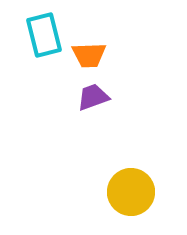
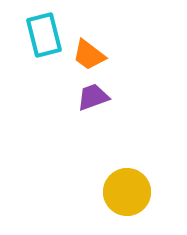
orange trapezoid: rotated 39 degrees clockwise
yellow circle: moved 4 px left
